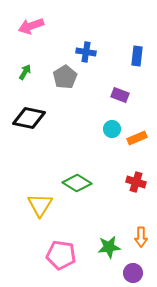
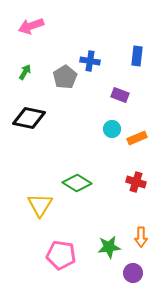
blue cross: moved 4 px right, 9 px down
